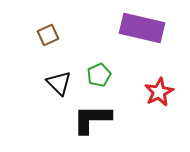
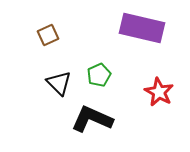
red star: rotated 16 degrees counterclockwise
black L-shape: rotated 24 degrees clockwise
